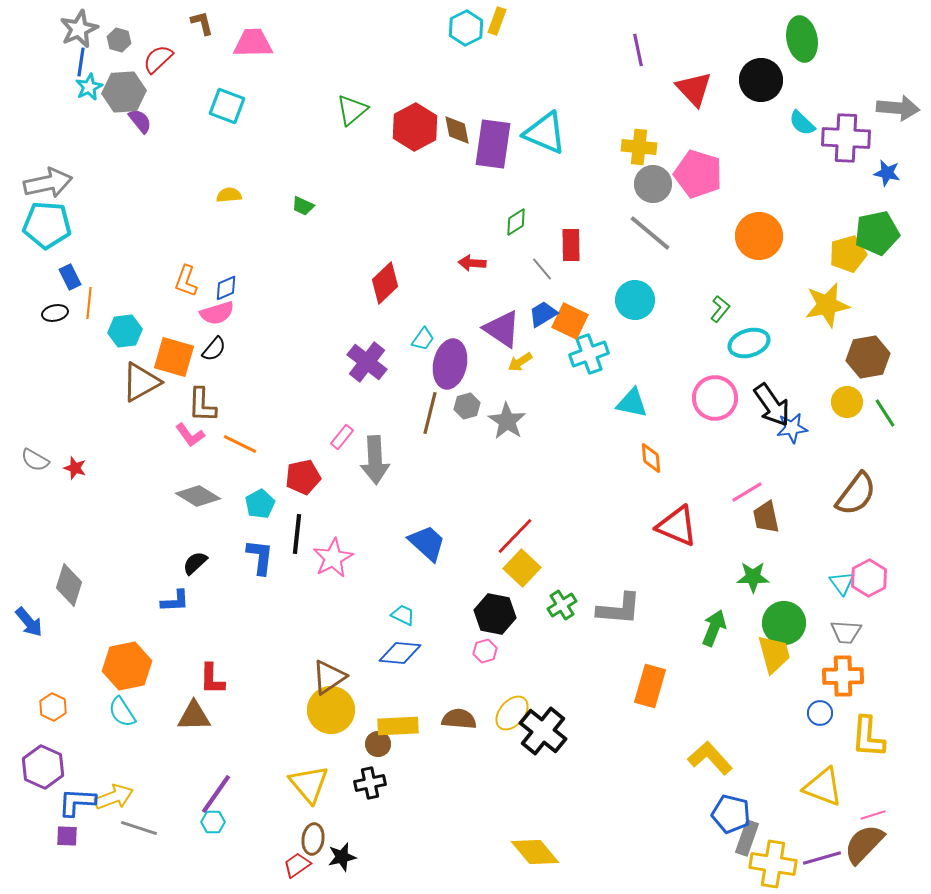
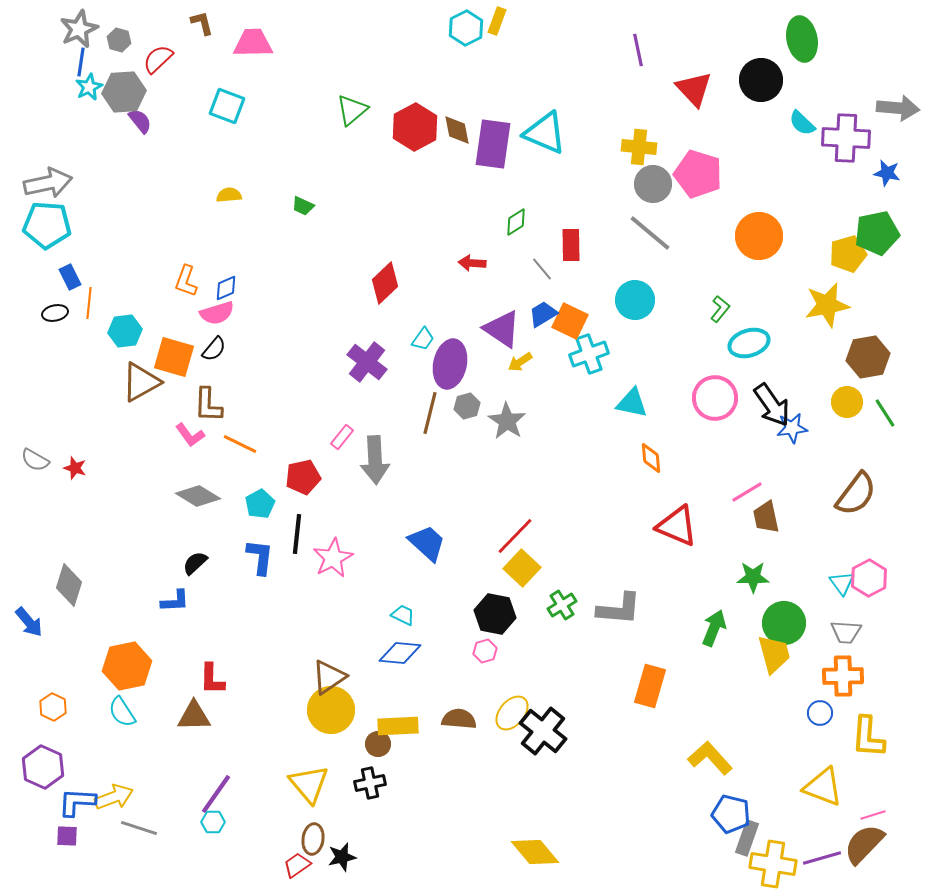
brown L-shape at (202, 405): moved 6 px right
